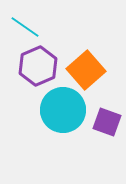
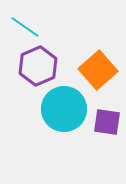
orange square: moved 12 px right
cyan circle: moved 1 px right, 1 px up
purple square: rotated 12 degrees counterclockwise
